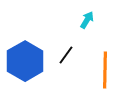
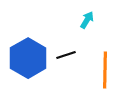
black line: rotated 36 degrees clockwise
blue hexagon: moved 3 px right, 3 px up
